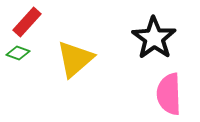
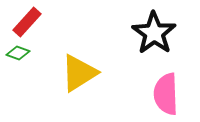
black star: moved 5 px up
yellow triangle: moved 4 px right, 14 px down; rotated 9 degrees clockwise
pink semicircle: moved 3 px left
